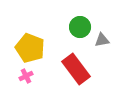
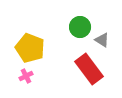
gray triangle: rotated 42 degrees clockwise
red rectangle: moved 13 px right
